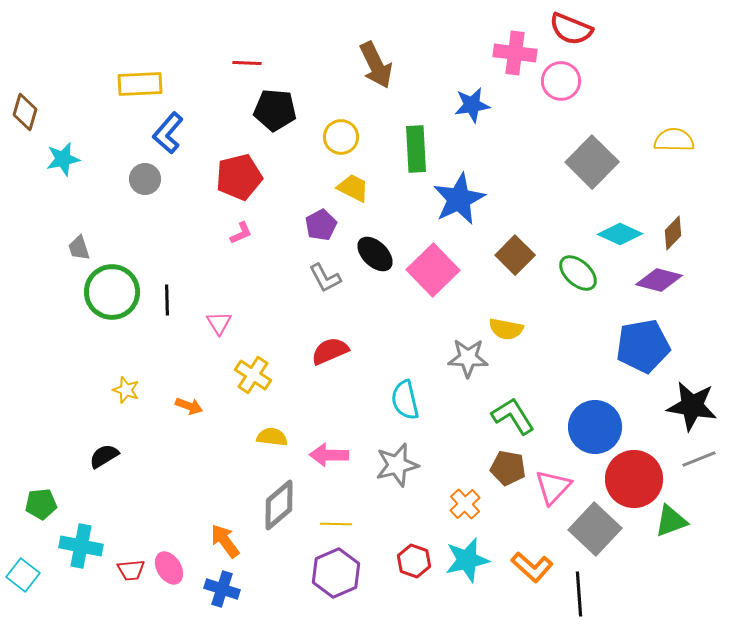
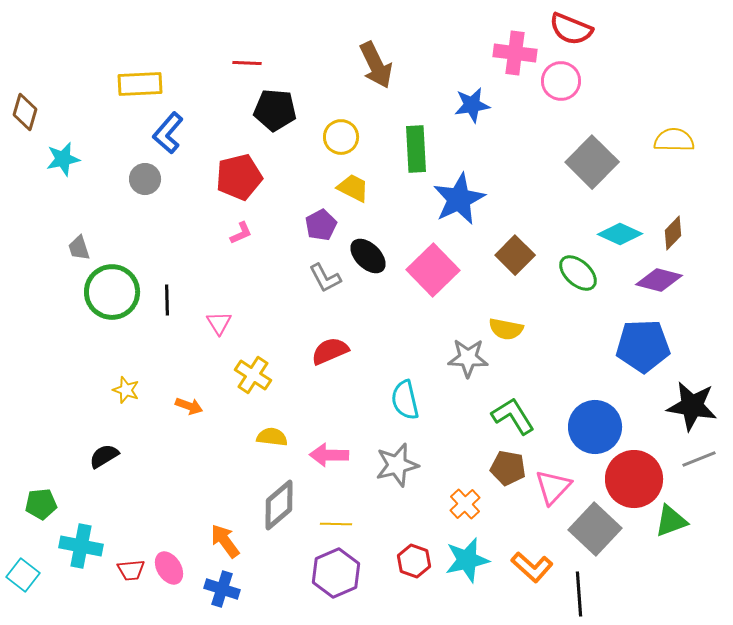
black ellipse at (375, 254): moved 7 px left, 2 px down
blue pentagon at (643, 346): rotated 8 degrees clockwise
